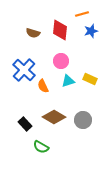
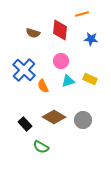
blue star: moved 8 px down; rotated 24 degrees clockwise
